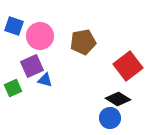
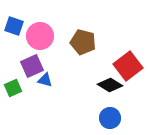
brown pentagon: rotated 25 degrees clockwise
black diamond: moved 8 px left, 14 px up
